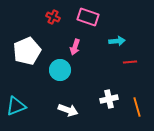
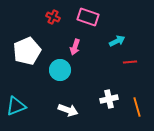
cyan arrow: rotated 21 degrees counterclockwise
